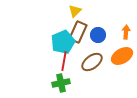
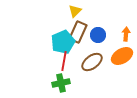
orange arrow: moved 2 px down
